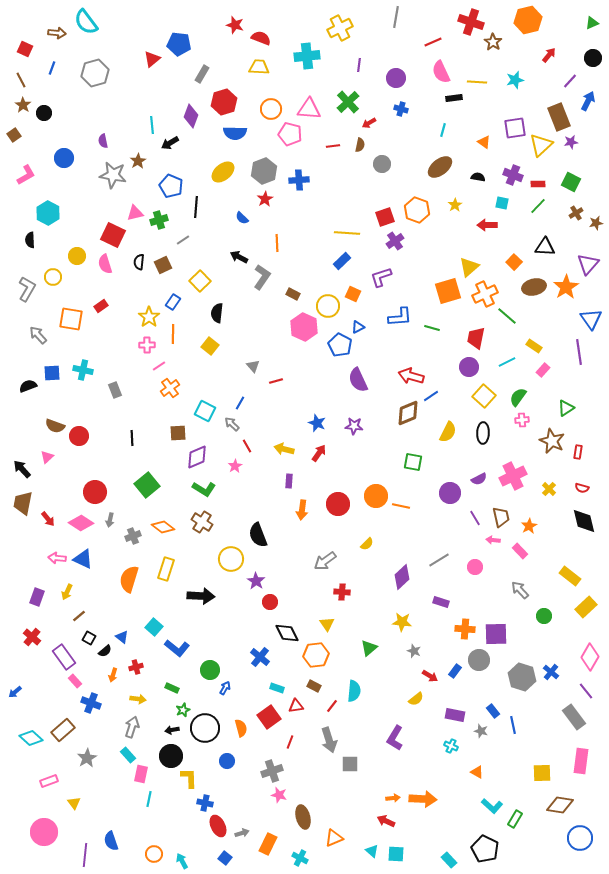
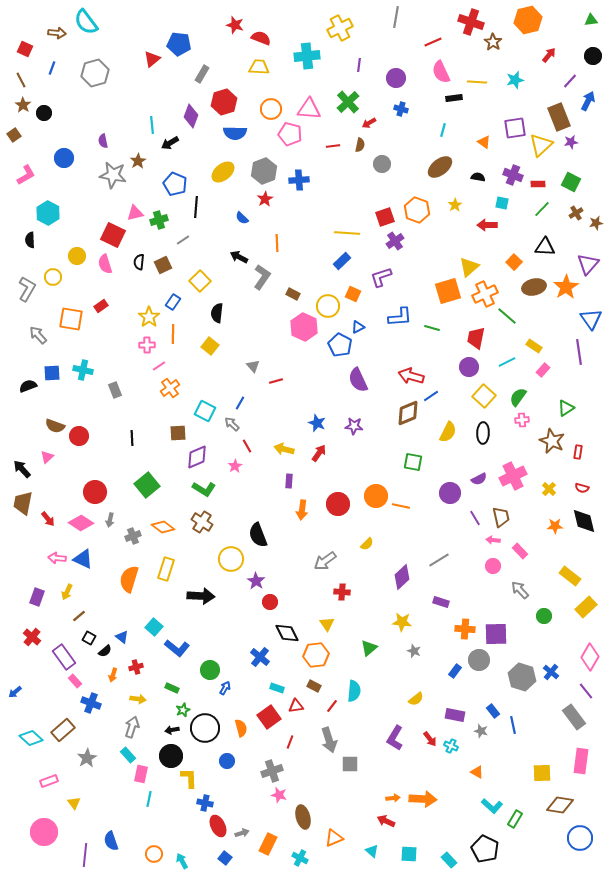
green triangle at (592, 23): moved 1 px left, 3 px up; rotated 16 degrees clockwise
black circle at (593, 58): moved 2 px up
blue pentagon at (171, 186): moved 4 px right, 2 px up
green line at (538, 206): moved 4 px right, 3 px down
orange star at (529, 526): moved 26 px right; rotated 28 degrees clockwise
pink circle at (475, 567): moved 18 px right, 1 px up
red arrow at (430, 676): moved 63 px down; rotated 21 degrees clockwise
cyan square at (396, 854): moved 13 px right
